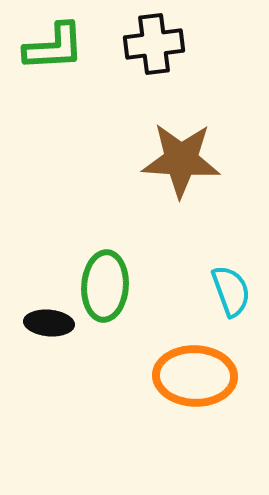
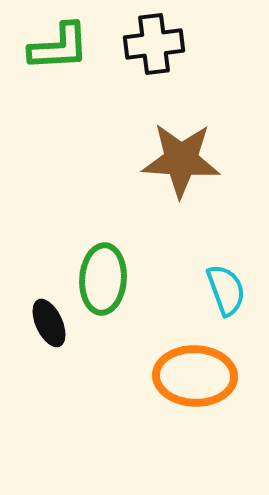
green L-shape: moved 5 px right
green ellipse: moved 2 px left, 7 px up
cyan semicircle: moved 5 px left, 1 px up
black ellipse: rotated 60 degrees clockwise
